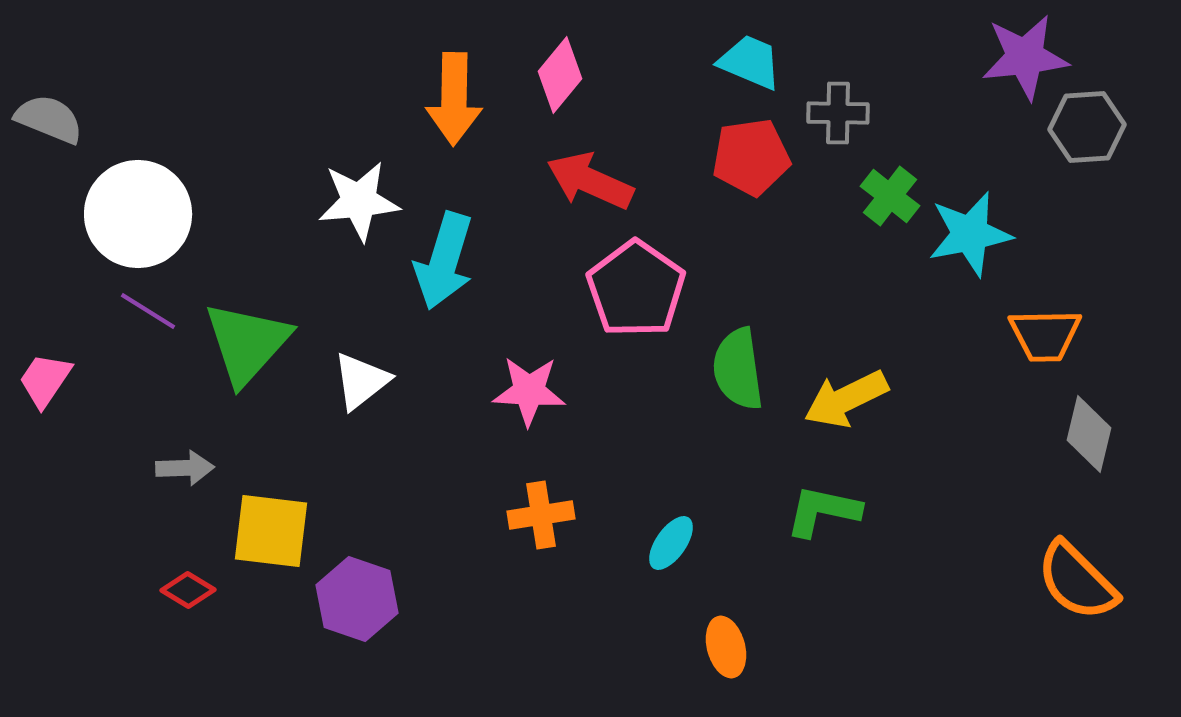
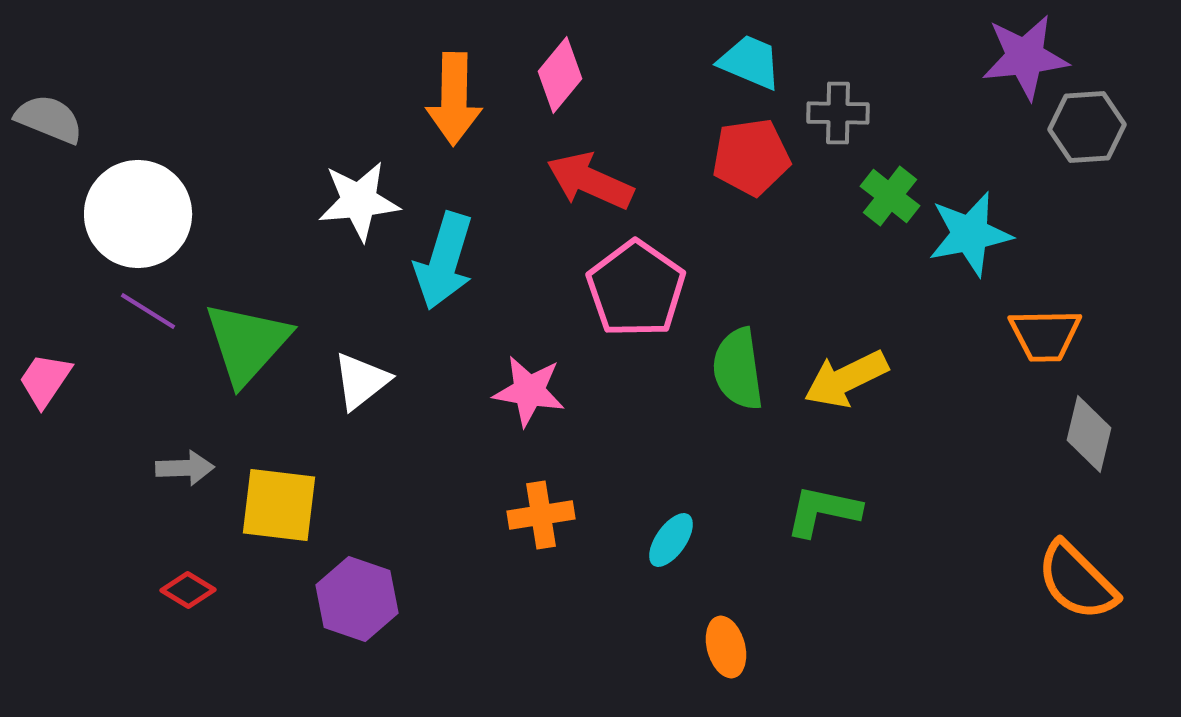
pink star: rotated 6 degrees clockwise
yellow arrow: moved 20 px up
yellow square: moved 8 px right, 26 px up
cyan ellipse: moved 3 px up
